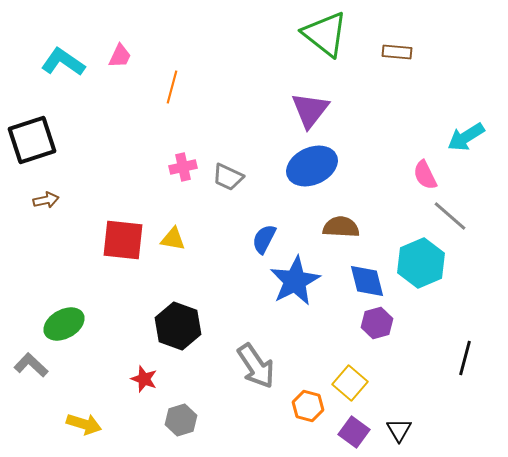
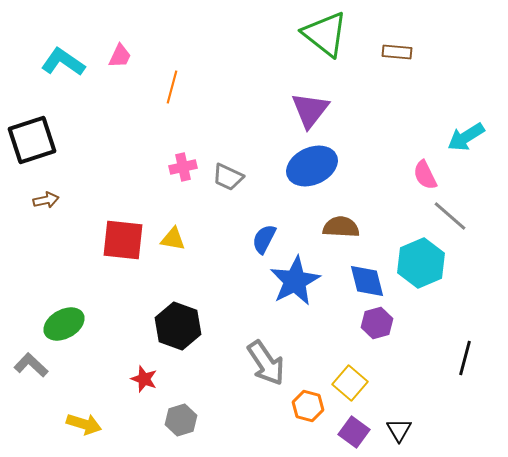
gray arrow: moved 10 px right, 3 px up
